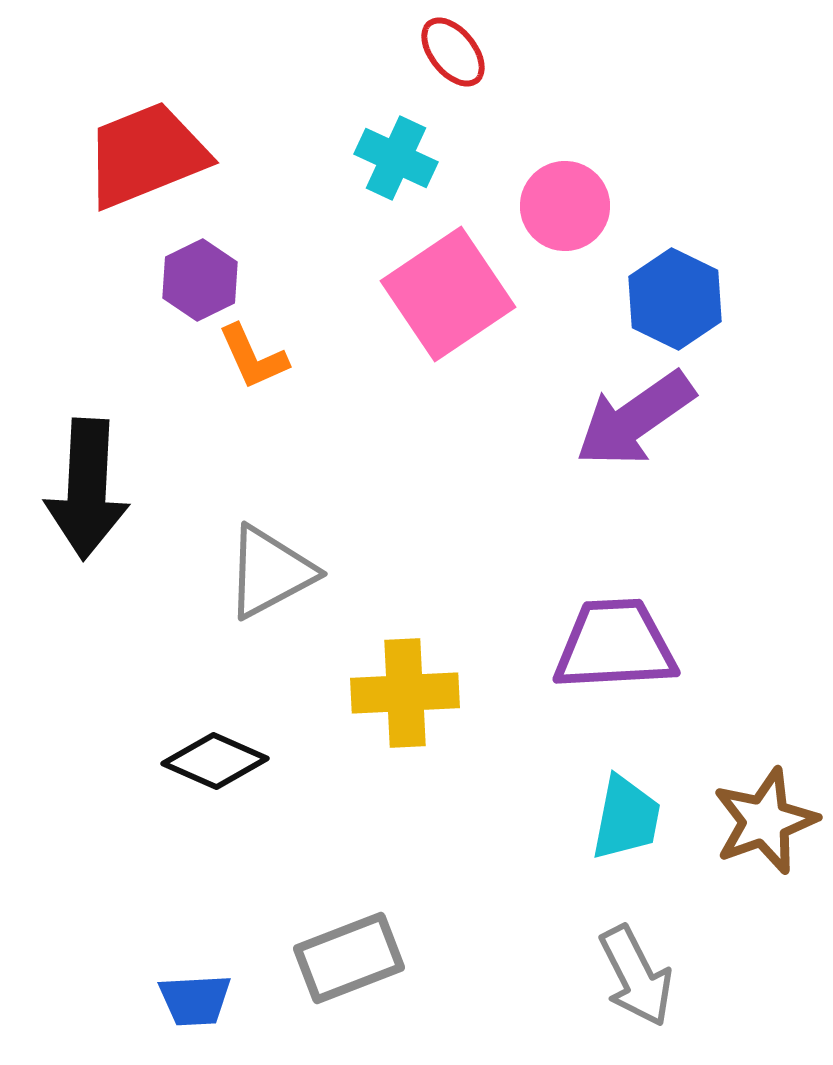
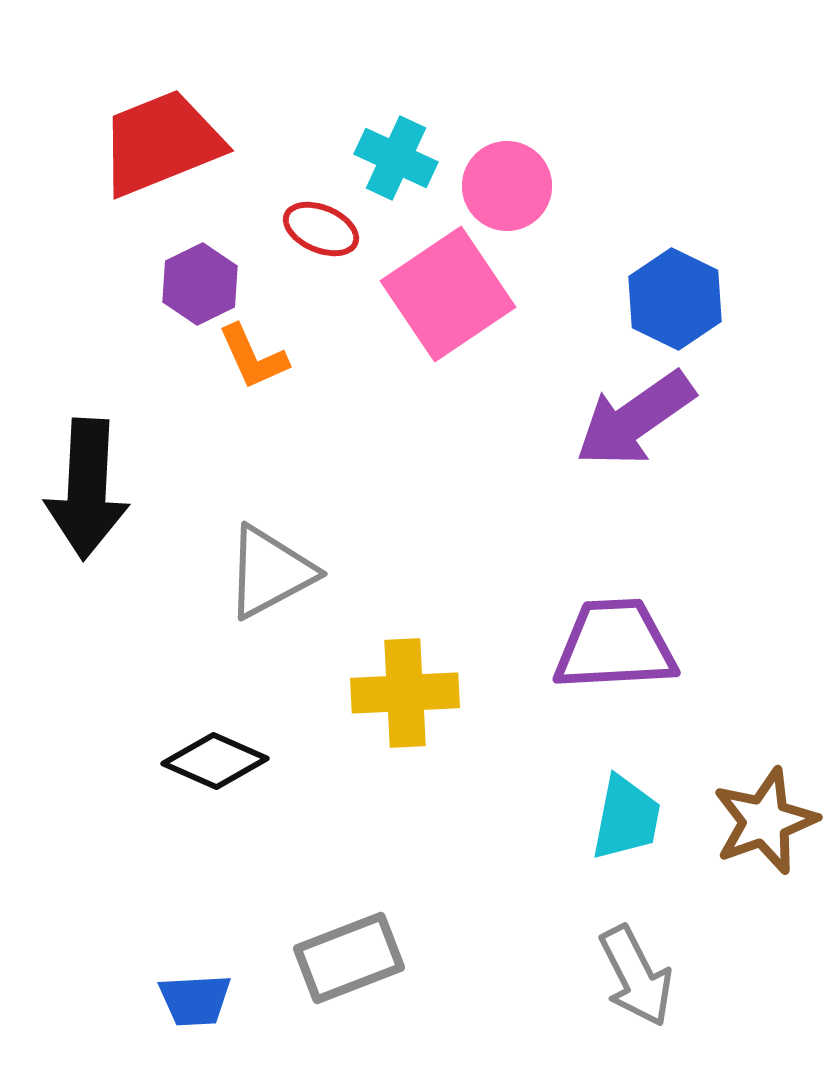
red ellipse: moved 132 px left, 177 px down; rotated 28 degrees counterclockwise
red trapezoid: moved 15 px right, 12 px up
pink circle: moved 58 px left, 20 px up
purple hexagon: moved 4 px down
